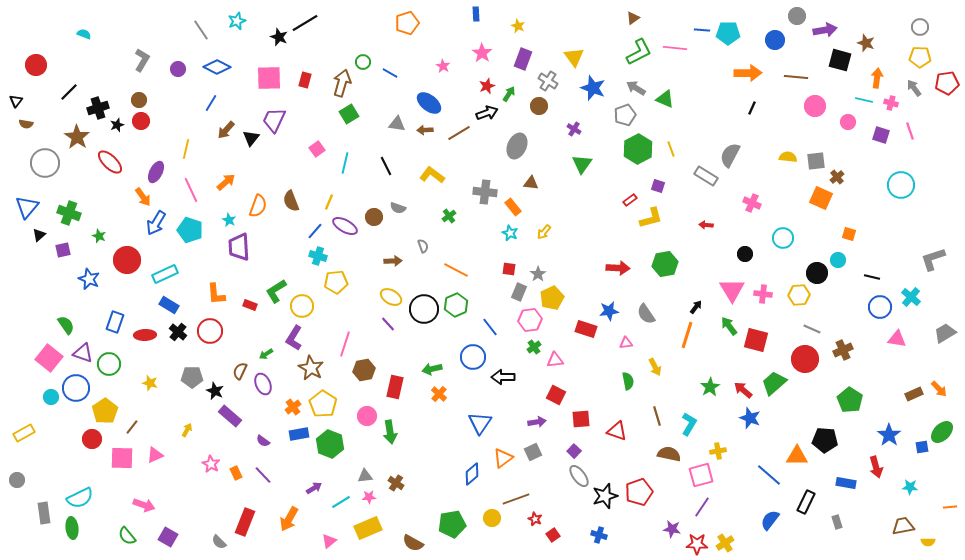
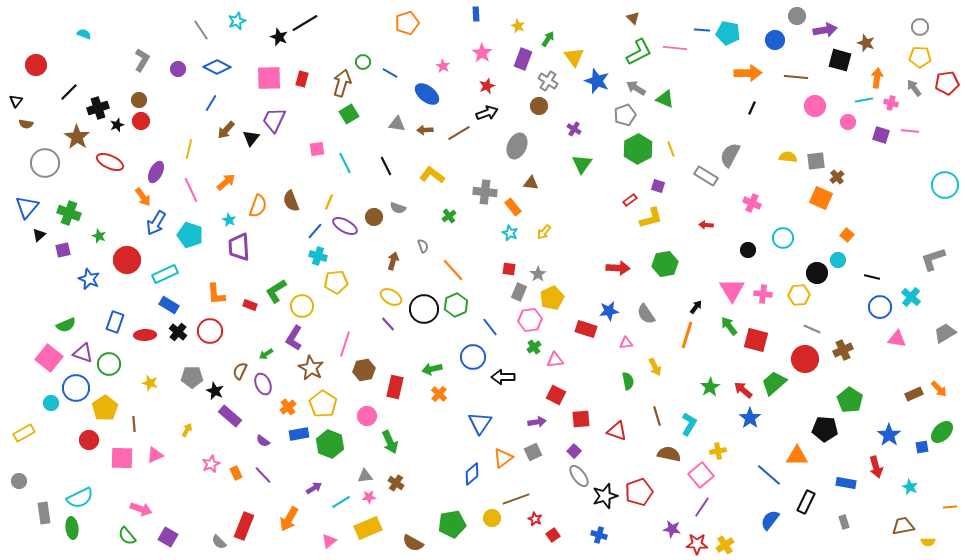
brown triangle at (633, 18): rotated 40 degrees counterclockwise
cyan pentagon at (728, 33): rotated 10 degrees clockwise
red rectangle at (305, 80): moved 3 px left, 1 px up
blue star at (593, 88): moved 4 px right, 7 px up
green arrow at (509, 94): moved 39 px right, 55 px up
cyan line at (864, 100): rotated 24 degrees counterclockwise
blue ellipse at (429, 103): moved 2 px left, 9 px up
pink line at (910, 131): rotated 66 degrees counterclockwise
yellow line at (186, 149): moved 3 px right
pink square at (317, 149): rotated 28 degrees clockwise
red ellipse at (110, 162): rotated 20 degrees counterclockwise
cyan line at (345, 163): rotated 40 degrees counterclockwise
cyan circle at (901, 185): moved 44 px right
cyan pentagon at (190, 230): moved 5 px down
orange square at (849, 234): moved 2 px left, 1 px down; rotated 24 degrees clockwise
black circle at (745, 254): moved 3 px right, 4 px up
brown arrow at (393, 261): rotated 72 degrees counterclockwise
orange line at (456, 270): moved 3 px left; rotated 20 degrees clockwise
green semicircle at (66, 325): rotated 102 degrees clockwise
cyan circle at (51, 397): moved 6 px down
orange cross at (293, 407): moved 5 px left
yellow pentagon at (105, 411): moved 3 px up
blue star at (750, 418): rotated 15 degrees clockwise
brown line at (132, 427): moved 2 px right, 3 px up; rotated 42 degrees counterclockwise
green arrow at (390, 432): moved 10 px down; rotated 15 degrees counterclockwise
red circle at (92, 439): moved 3 px left, 1 px down
black pentagon at (825, 440): moved 11 px up
pink star at (211, 464): rotated 18 degrees clockwise
pink square at (701, 475): rotated 25 degrees counterclockwise
gray circle at (17, 480): moved 2 px right, 1 px down
cyan star at (910, 487): rotated 21 degrees clockwise
pink arrow at (144, 505): moved 3 px left, 4 px down
red rectangle at (245, 522): moved 1 px left, 4 px down
gray rectangle at (837, 522): moved 7 px right
yellow cross at (725, 543): moved 2 px down
